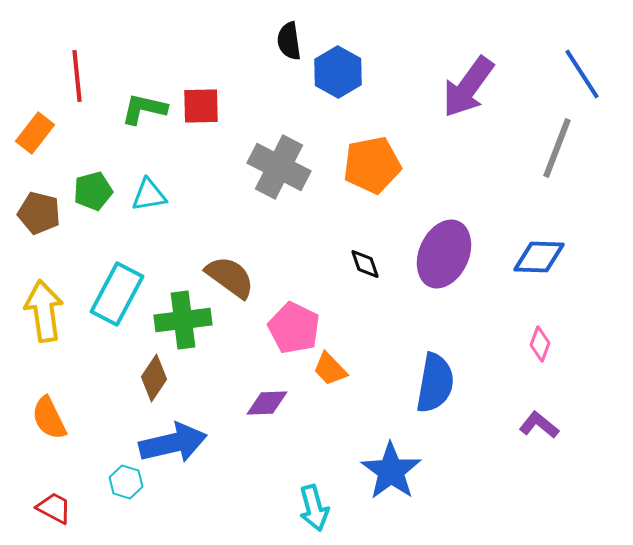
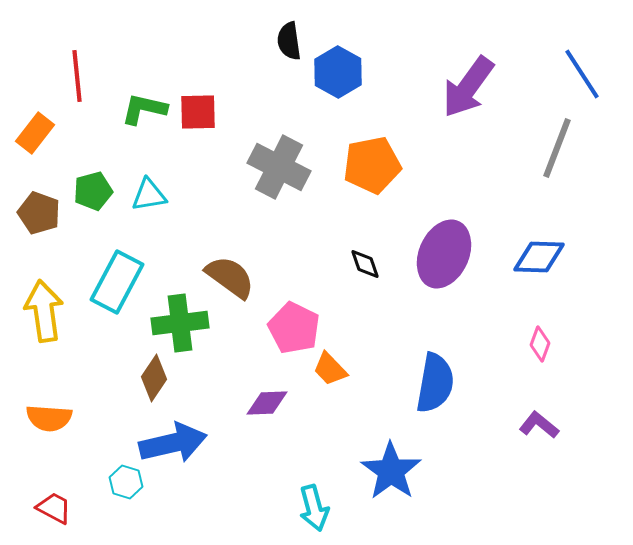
red square: moved 3 px left, 6 px down
brown pentagon: rotated 6 degrees clockwise
cyan rectangle: moved 12 px up
green cross: moved 3 px left, 3 px down
orange semicircle: rotated 60 degrees counterclockwise
